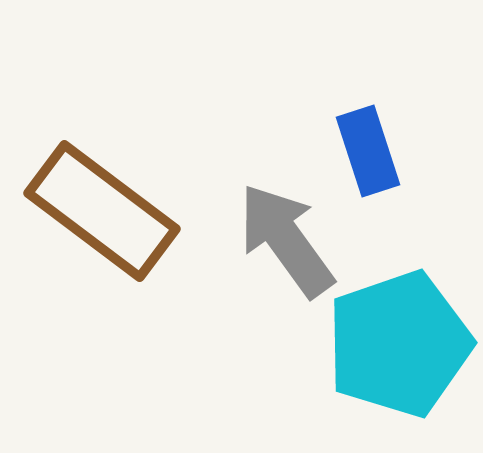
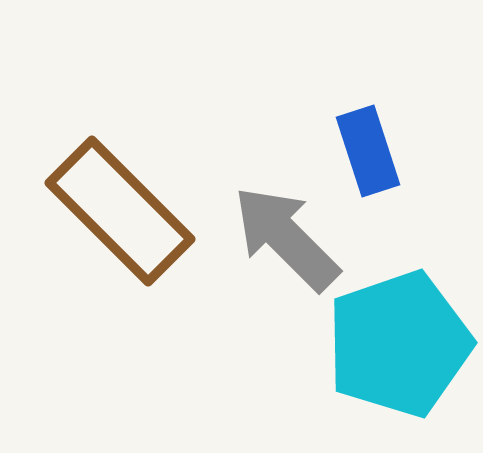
brown rectangle: moved 18 px right; rotated 8 degrees clockwise
gray arrow: moved 2 px up; rotated 9 degrees counterclockwise
